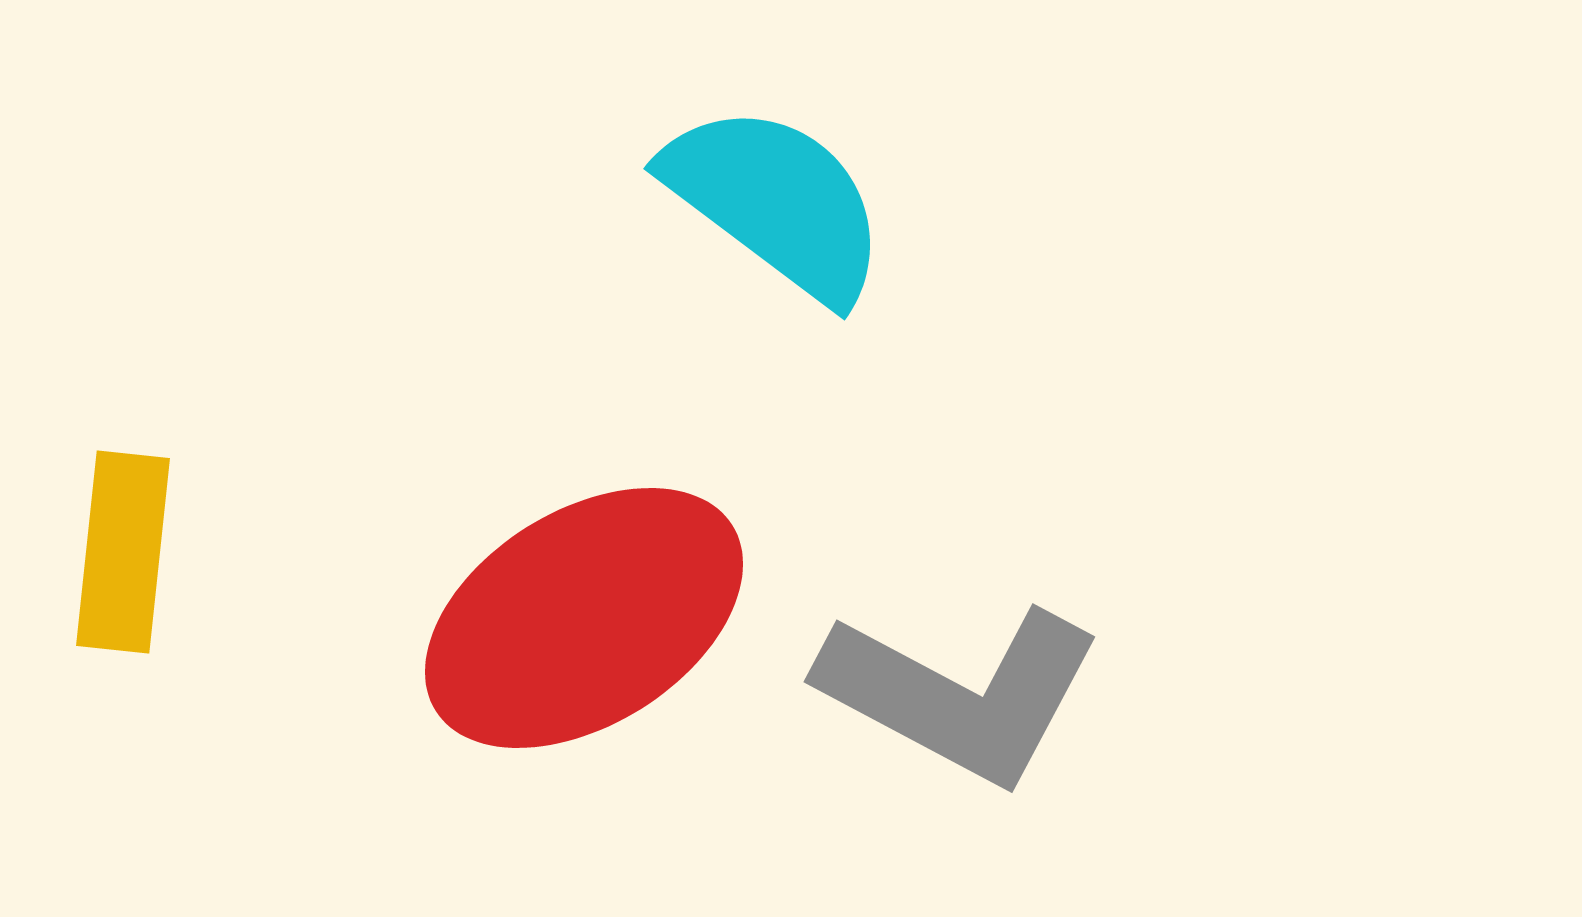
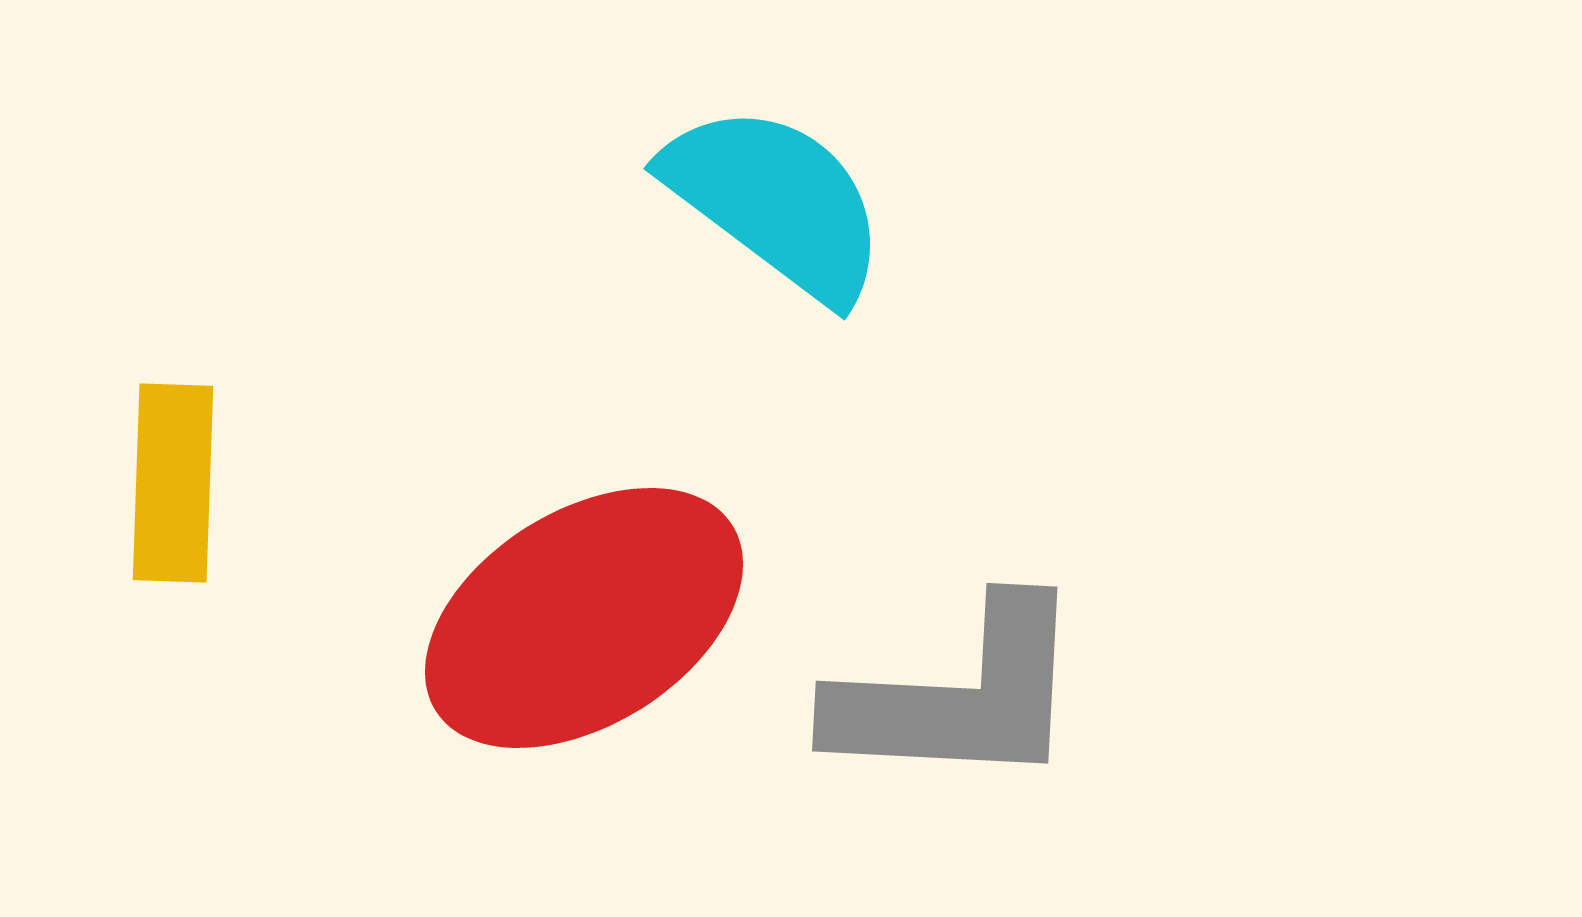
yellow rectangle: moved 50 px right, 69 px up; rotated 4 degrees counterclockwise
gray L-shape: moved 1 px left, 2 px down; rotated 25 degrees counterclockwise
